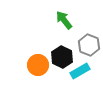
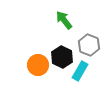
cyan rectangle: rotated 30 degrees counterclockwise
